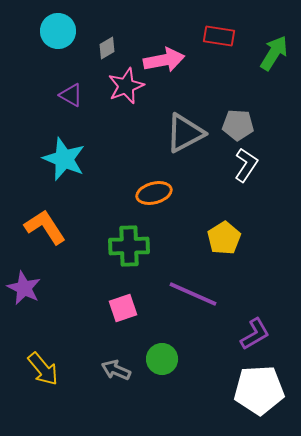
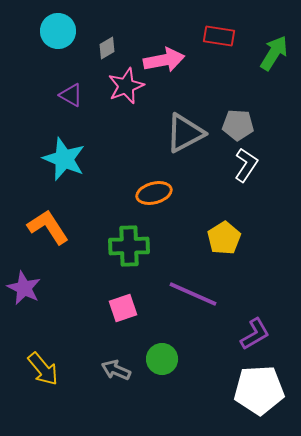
orange L-shape: moved 3 px right
